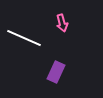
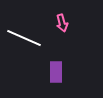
purple rectangle: rotated 25 degrees counterclockwise
